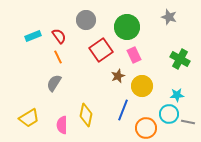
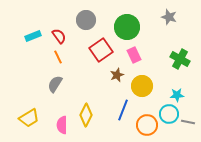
brown star: moved 1 px left, 1 px up
gray semicircle: moved 1 px right, 1 px down
yellow diamond: rotated 15 degrees clockwise
orange circle: moved 1 px right, 3 px up
